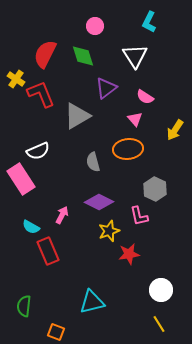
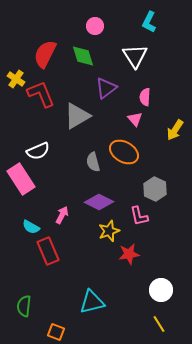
pink semicircle: rotated 60 degrees clockwise
orange ellipse: moved 4 px left, 3 px down; rotated 36 degrees clockwise
